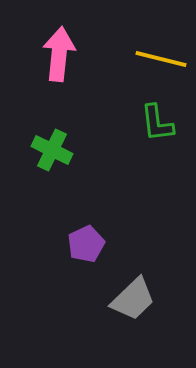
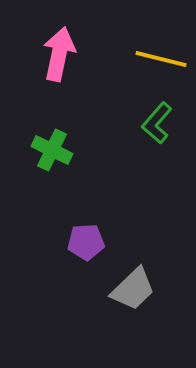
pink arrow: rotated 6 degrees clockwise
green L-shape: rotated 48 degrees clockwise
purple pentagon: moved 2 px up; rotated 21 degrees clockwise
gray trapezoid: moved 10 px up
